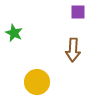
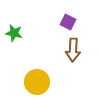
purple square: moved 10 px left, 10 px down; rotated 28 degrees clockwise
green star: rotated 12 degrees counterclockwise
